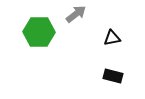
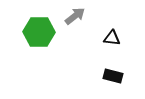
gray arrow: moved 1 px left, 2 px down
black triangle: rotated 18 degrees clockwise
